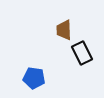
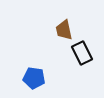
brown trapezoid: rotated 10 degrees counterclockwise
